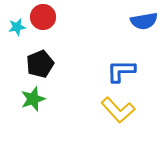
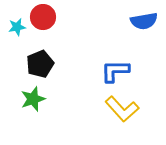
blue L-shape: moved 6 px left
yellow L-shape: moved 4 px right, 1 px up
